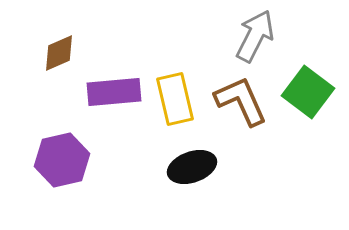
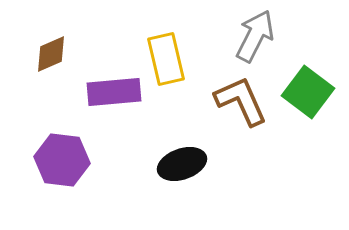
brown diamond: moved 8 px left, 1 px down
yellow rectangle: moved 9 px left, 40 px up
purple hexagon: rotated 20 degrees clockwise
black ellipse: moved 10 px left, 3 px up
